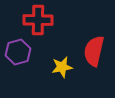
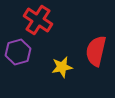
red cross: rotated 32 degrees clockwise
red semicircle: moved 2 px right
